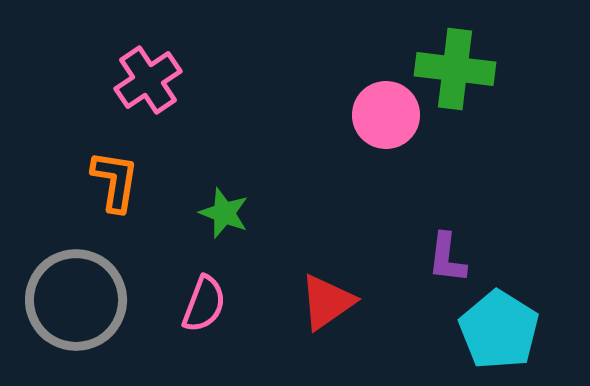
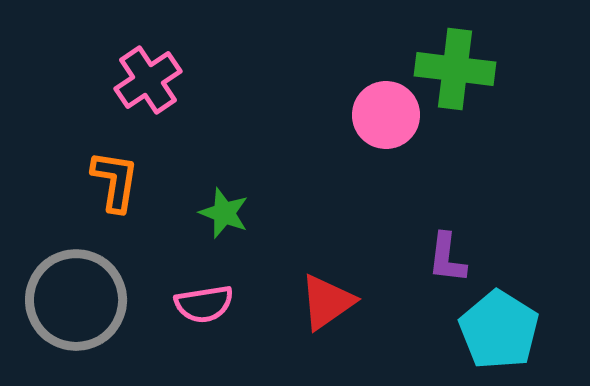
pink semicircle: rotated 60 degrees clockwise
